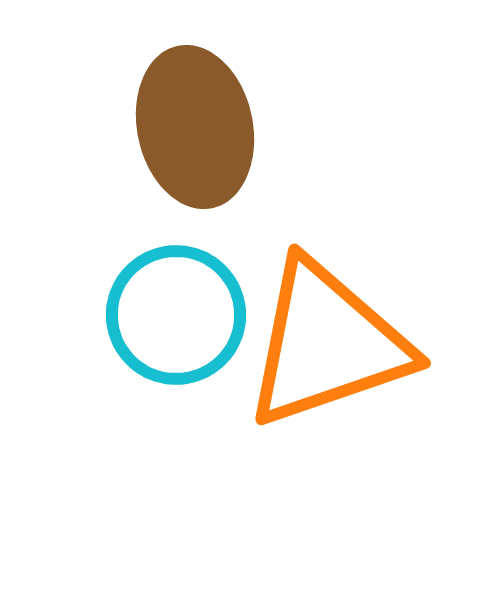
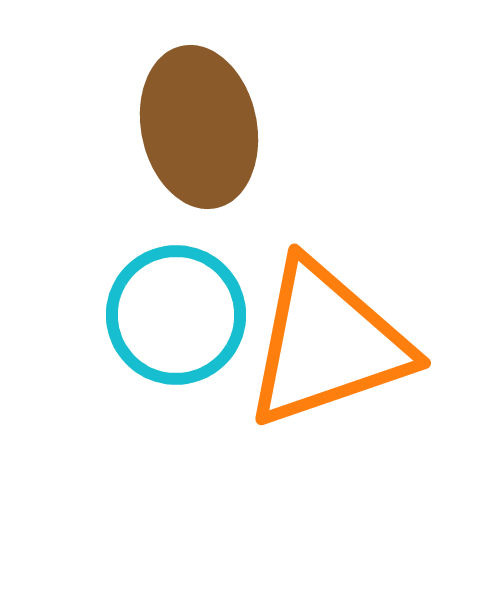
brown ellipse: moved 4 px right
